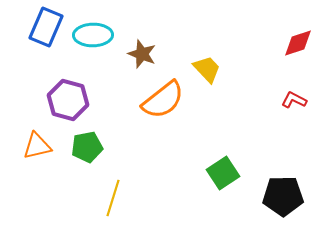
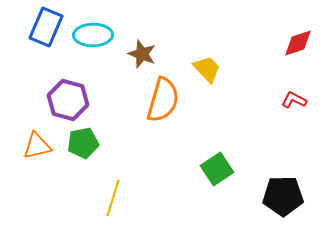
orange semicircle: rotated 36 degrees counterclockwise
green pentagon: moved 4 px left, 4 px up
green square: moved 6 px left, 4 px up
